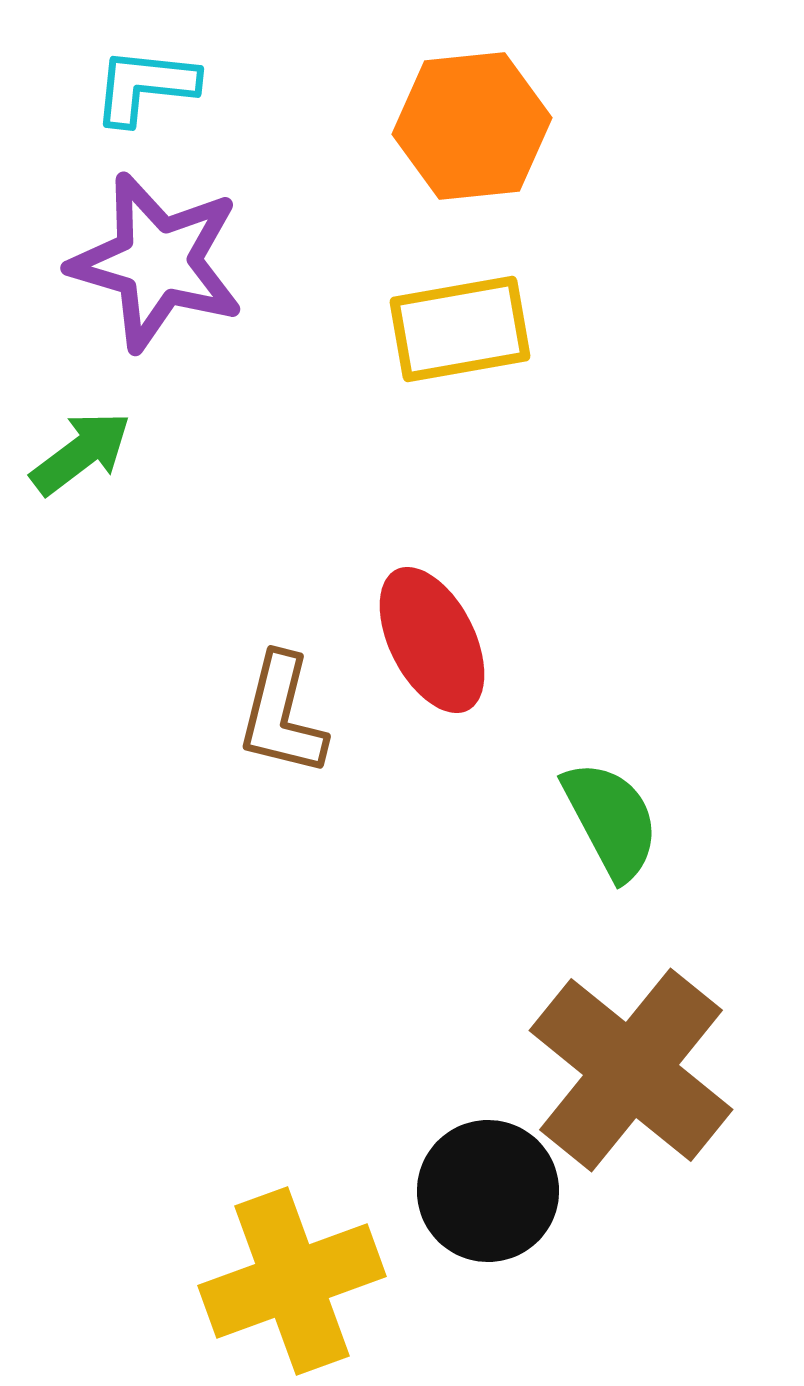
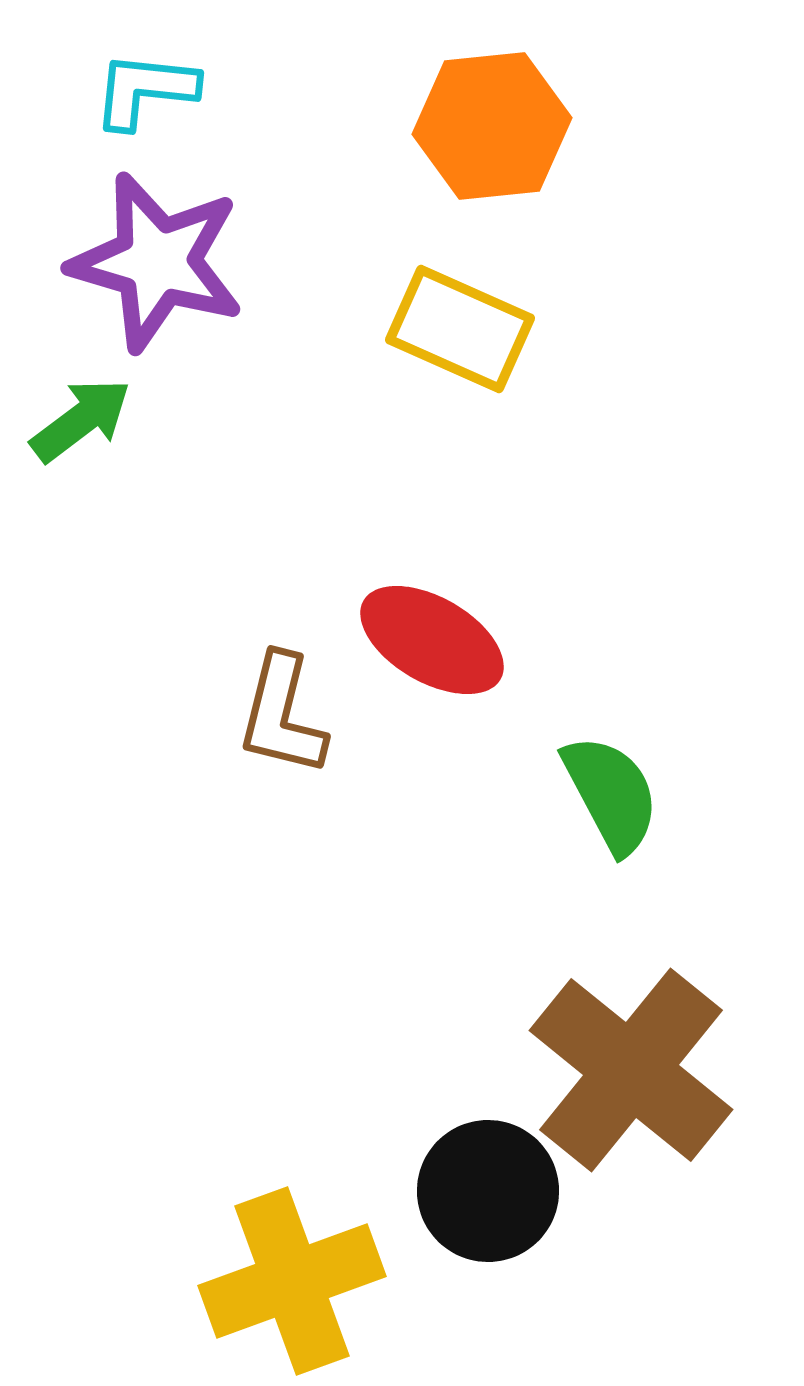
cyan L-shape: moved 4 px down
orange hexagon: moved 20 px right
yellow rectangle: rotated 34 degrees clockwise
green arrow: moved 33 px up
red ellipse: rotated 33 degrees counterclockwise
green semicircle: moved 26 px up
